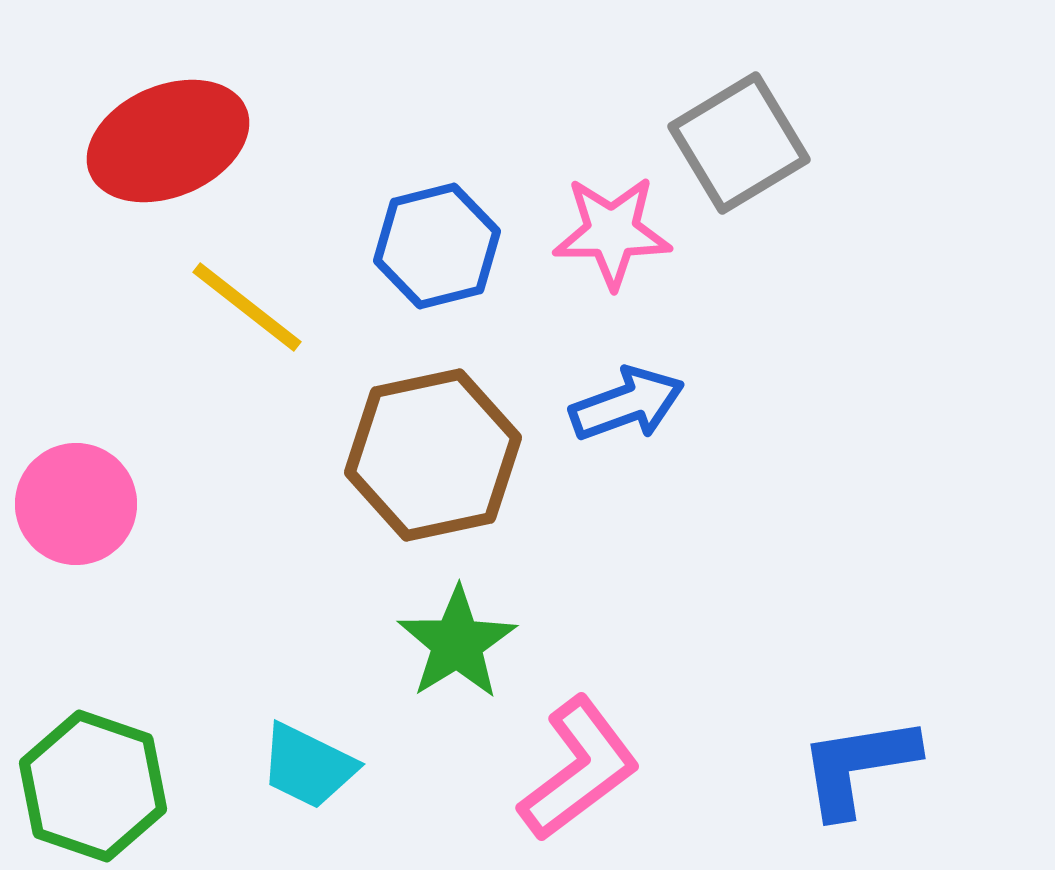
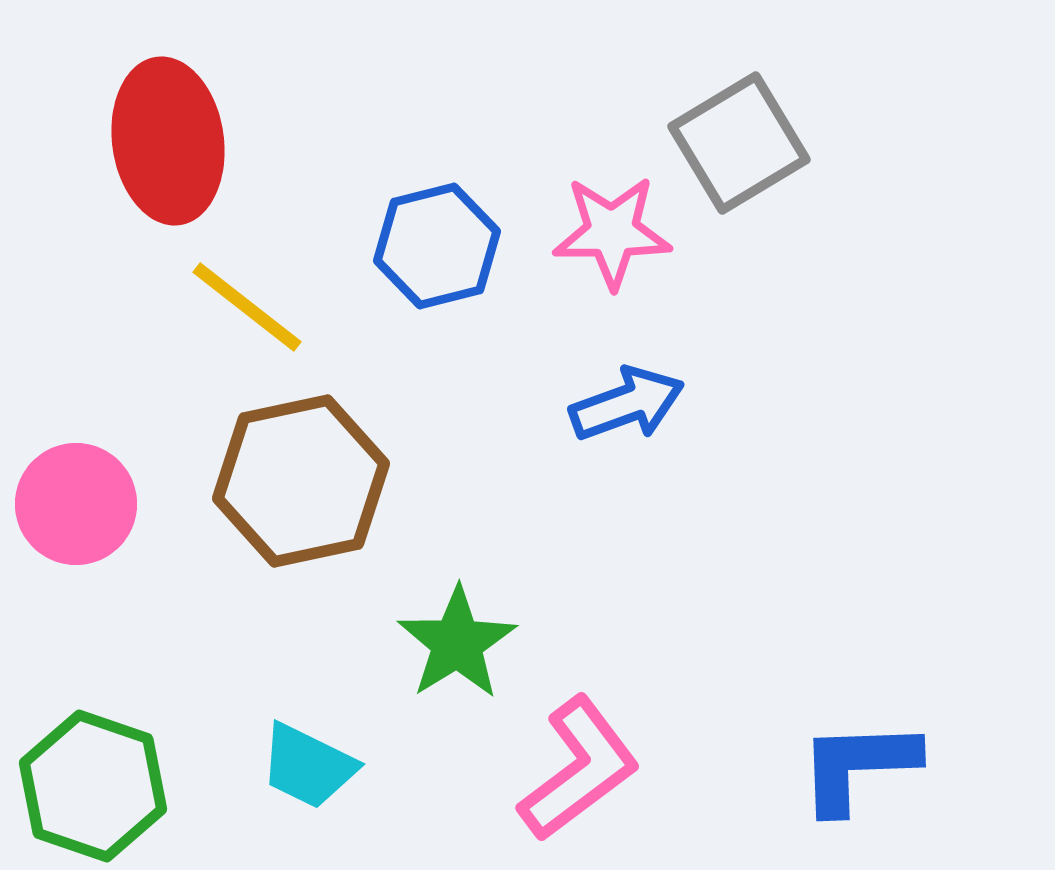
red ellipse: rotated 75 degrees counterclockwise
brown hexagon: moved 132 px left, 26 px down
blue L-shape: rotated 7 degrees clockwise
